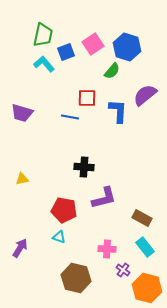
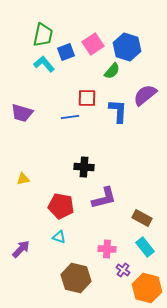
blue line: rotated 18 degrees counterclockwise
yellow triangle: moved 1 px right
red pentagon: moved 3 px left, 4 px up
purple arrow: moved 1 px right, 1 px down; rotated 12 degrees clockwise
